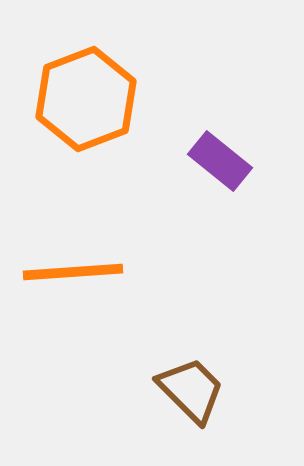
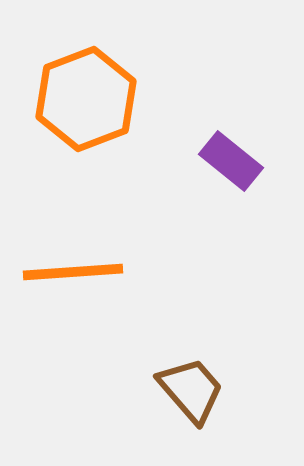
purple rectangle: moved 11 px right
brown trapezoid: rotated 4 degrees clockwise
